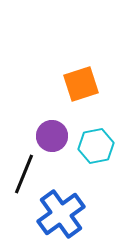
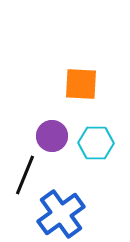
orange square: rotated 21 degrees clockwise
cyan hexagon: moved 3 px up; rotated 12 degrees clockwise
black line: moved 1 px right, 1 px down
